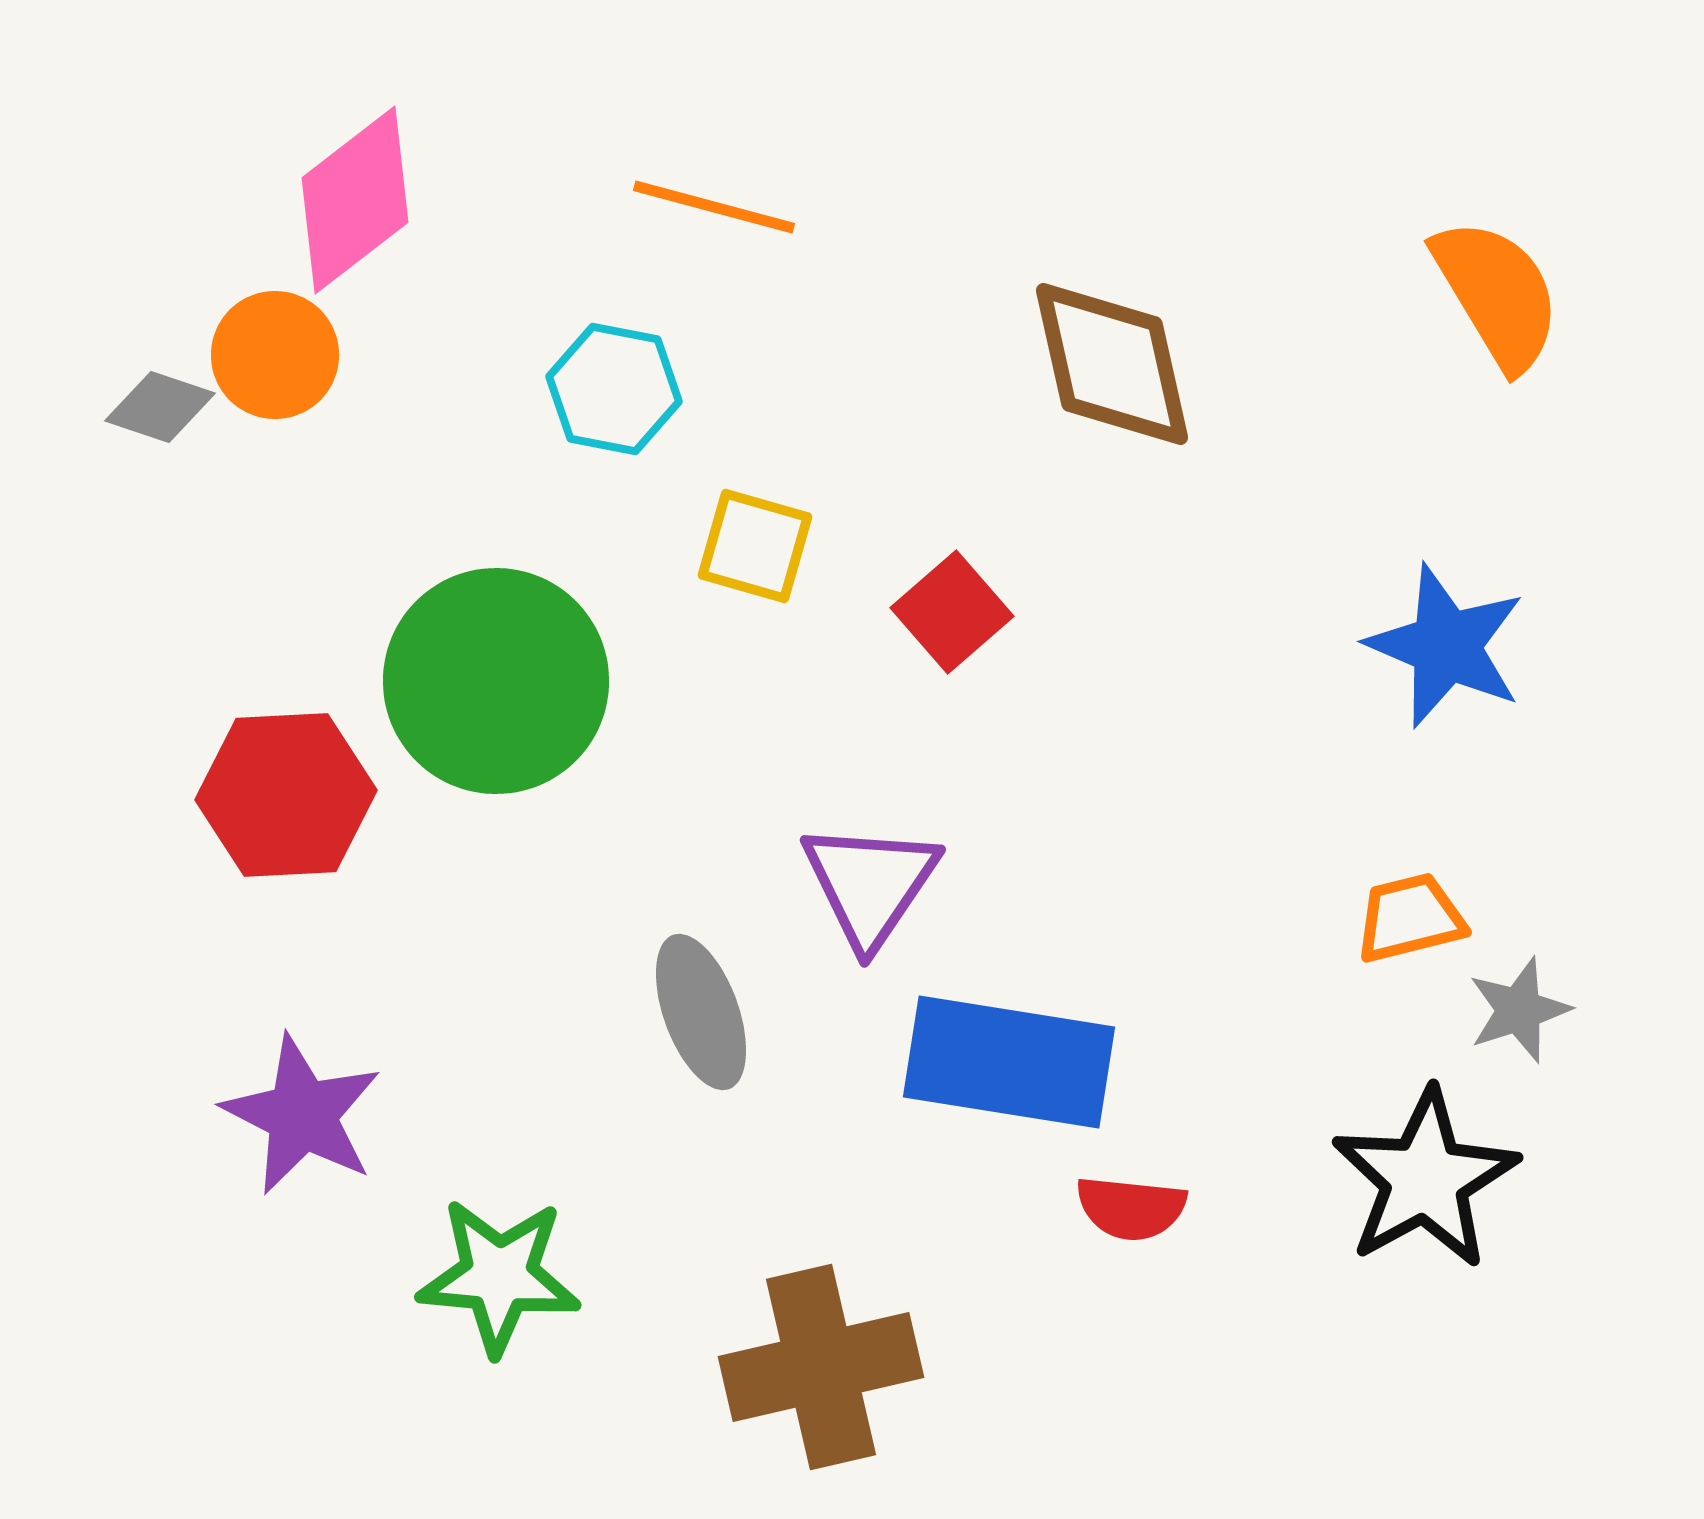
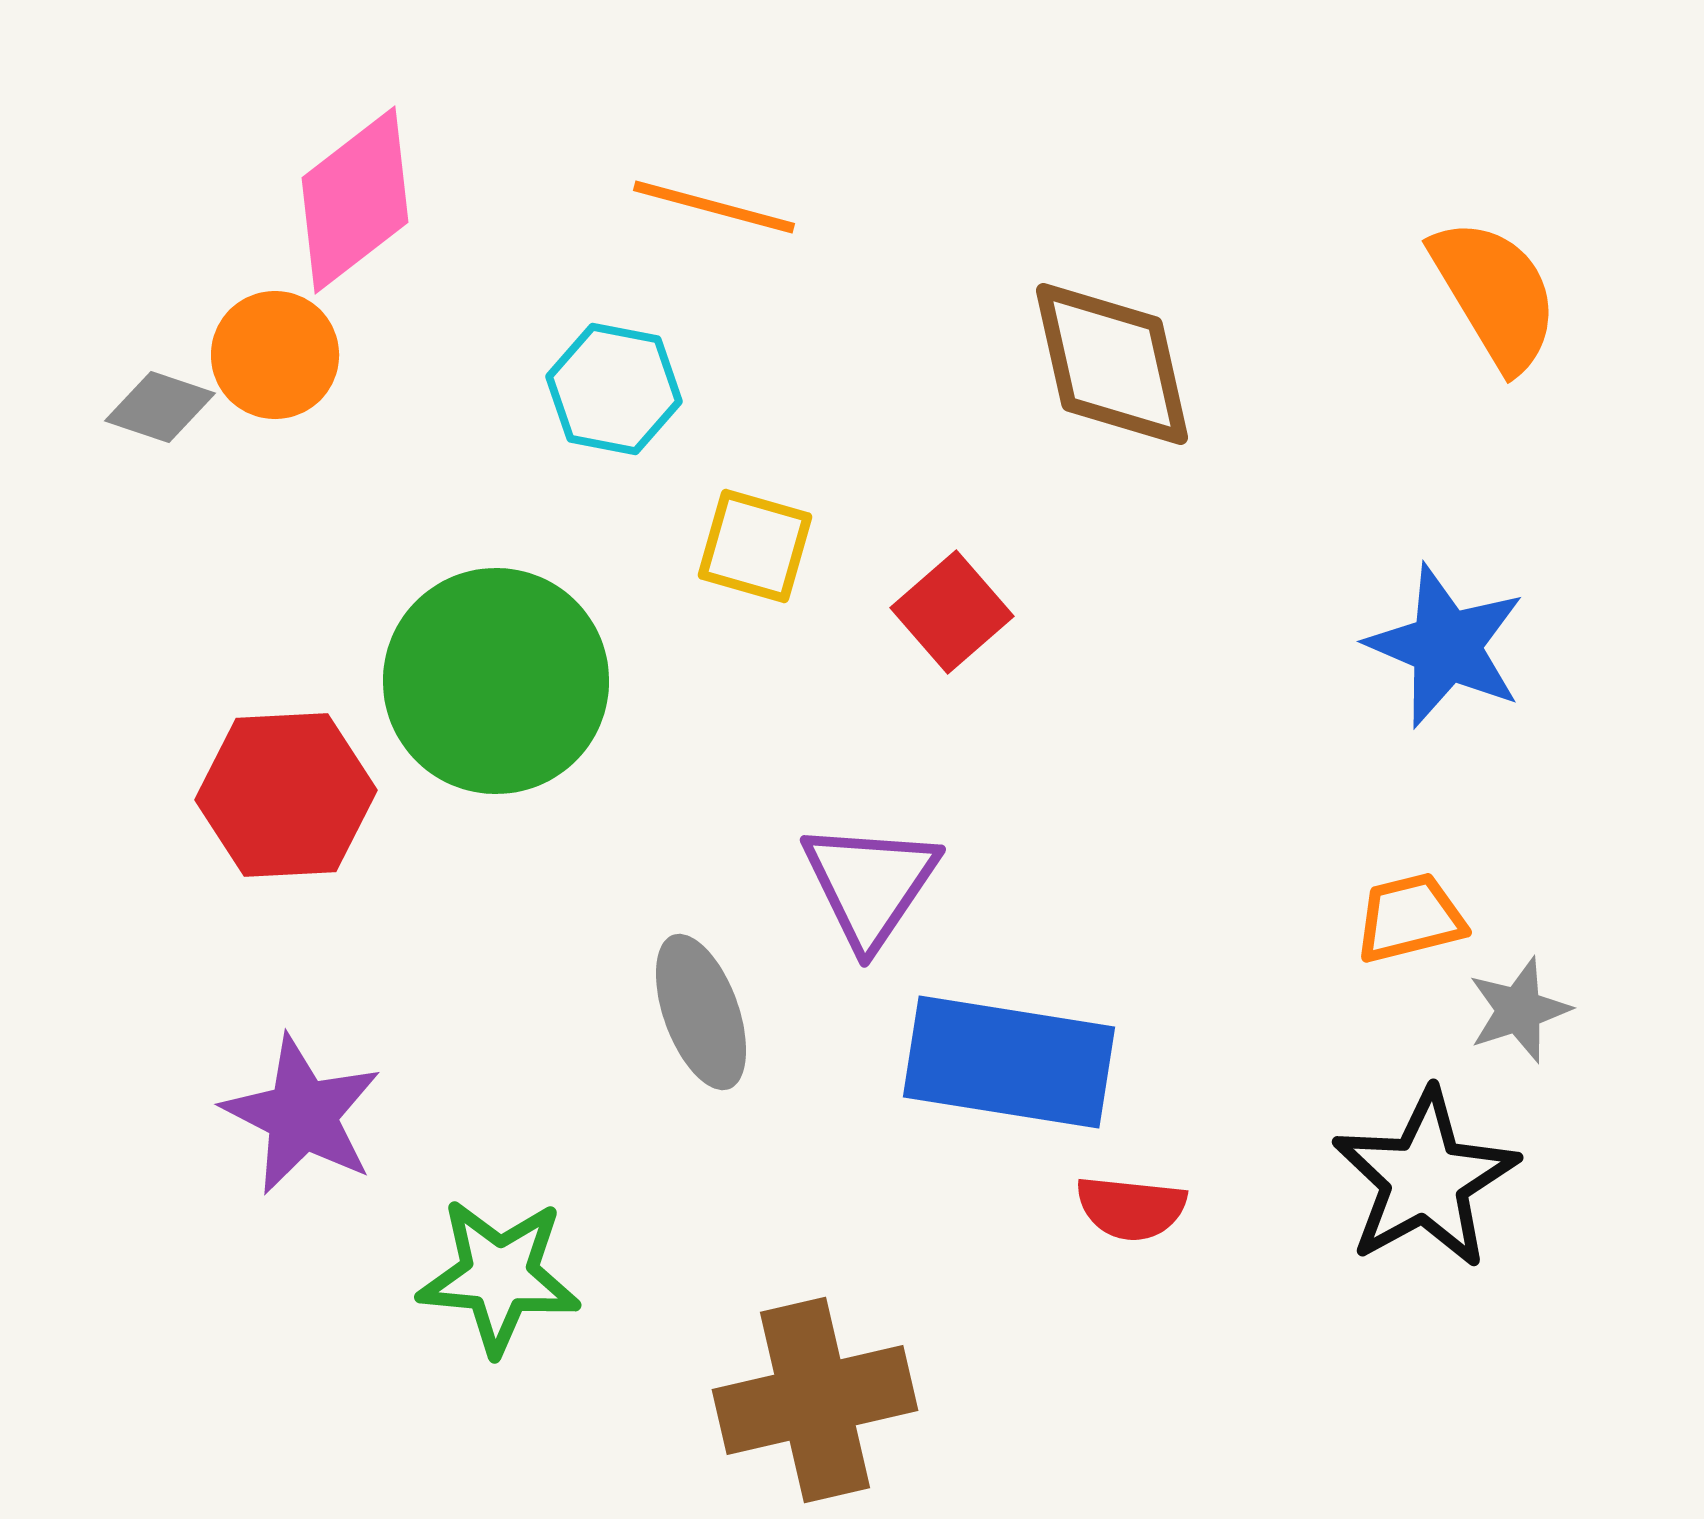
orange semicircle: moved 2 px left
brown cross: moved 6 px left, 33 px down
